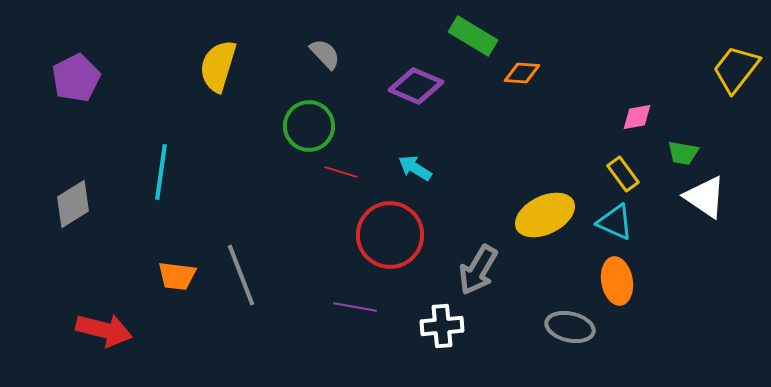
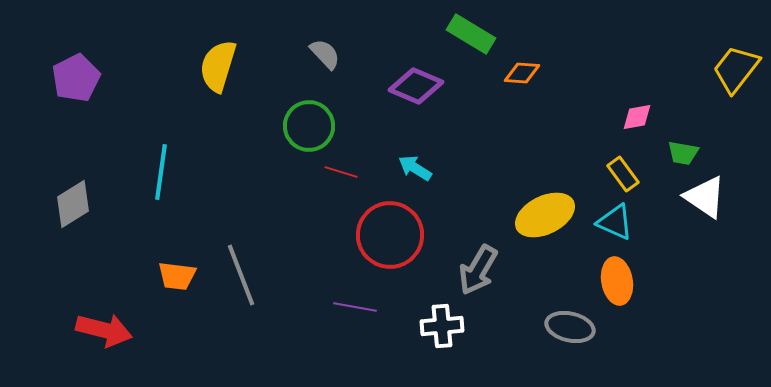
green rectangle: moved 2 px left, 2 px up
